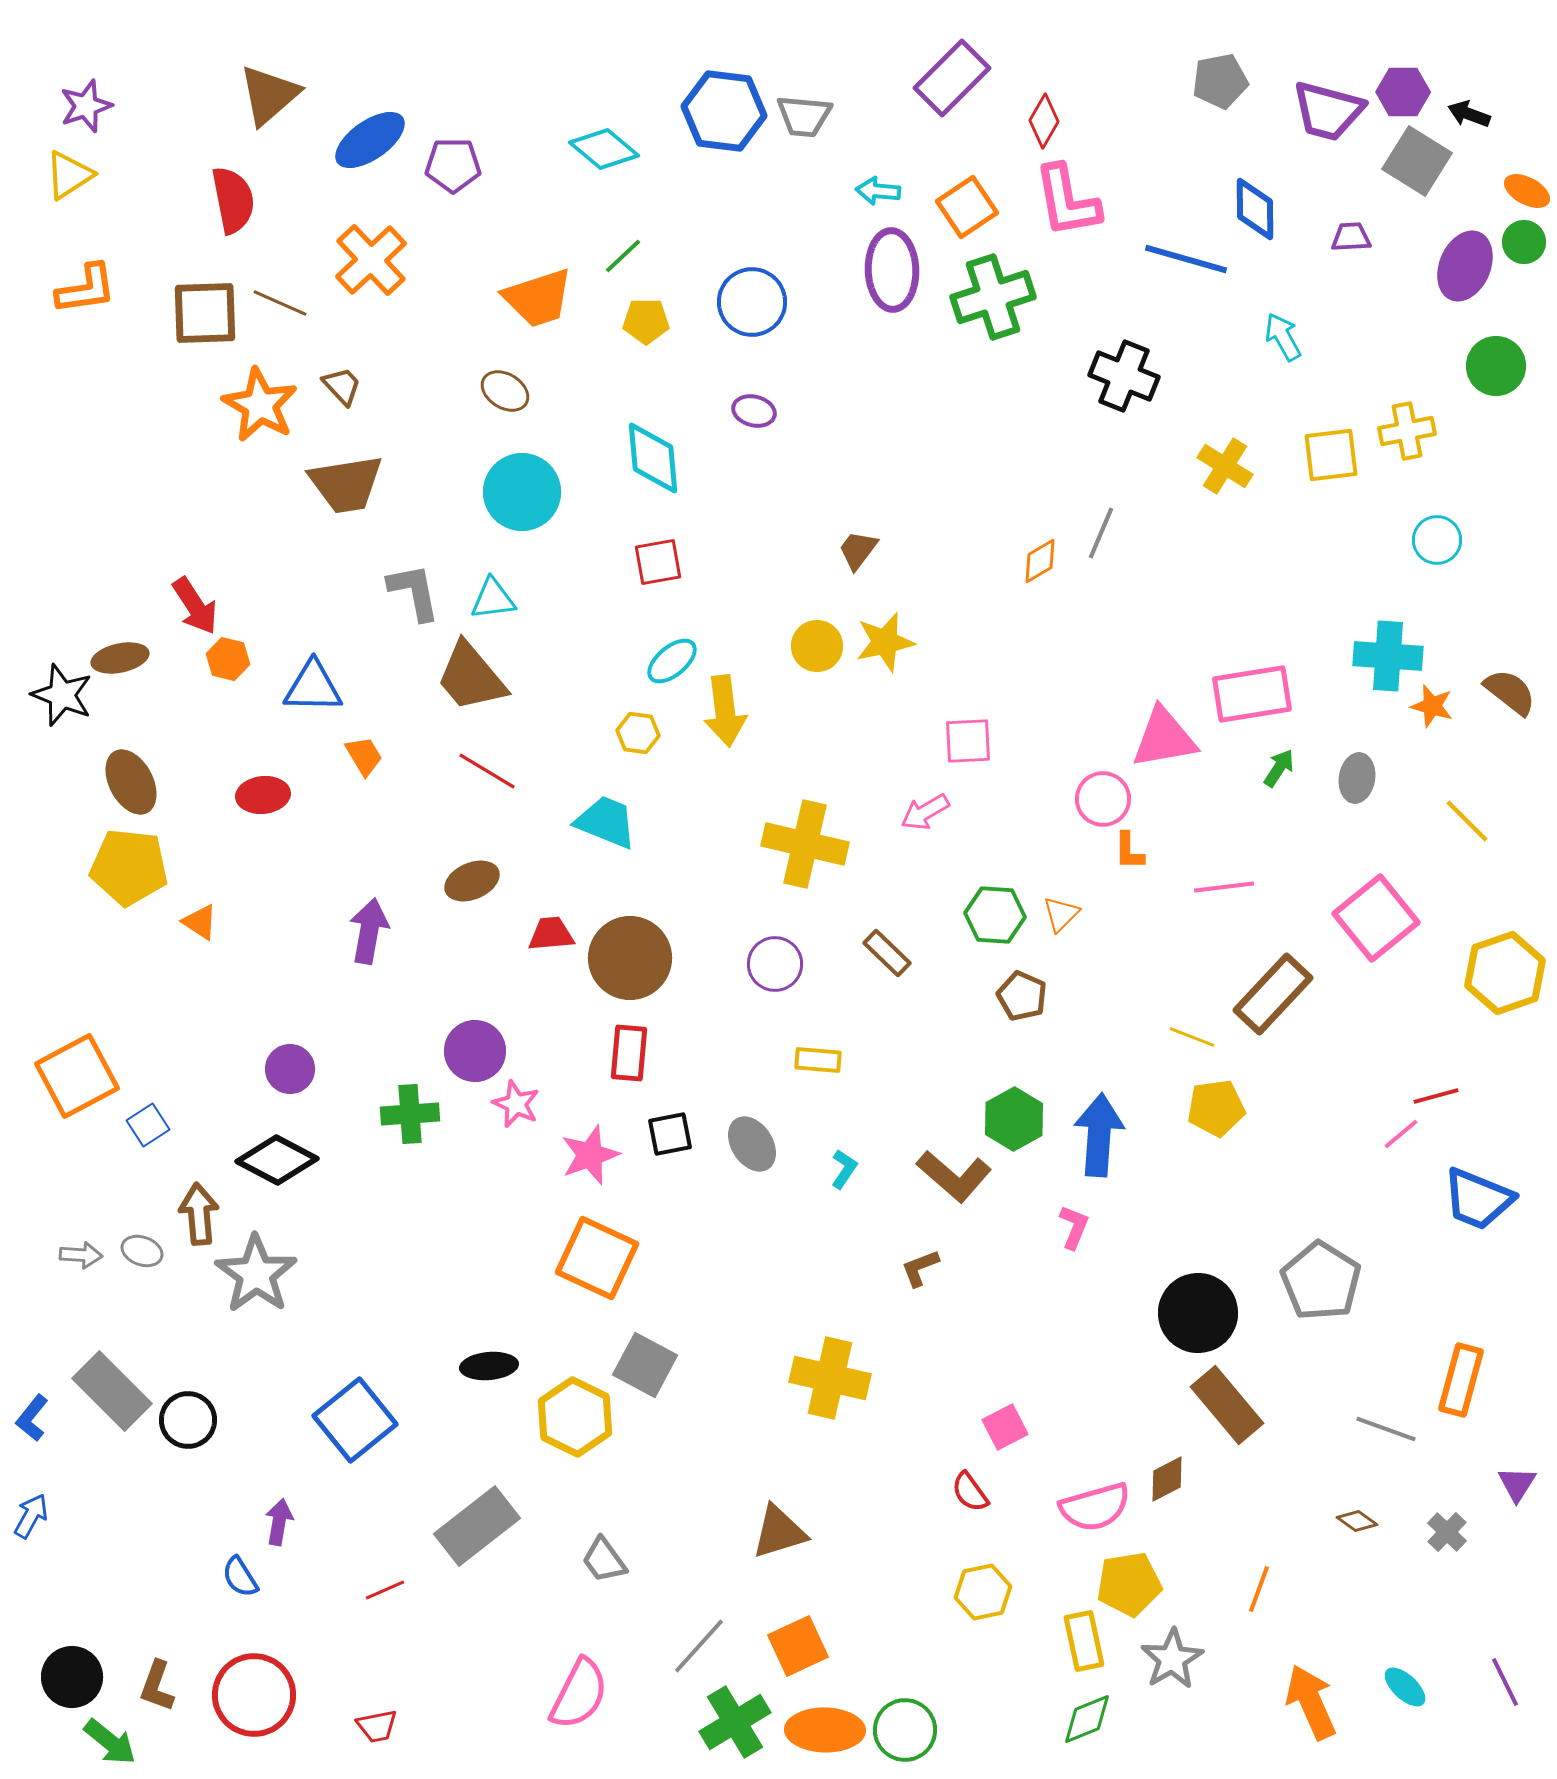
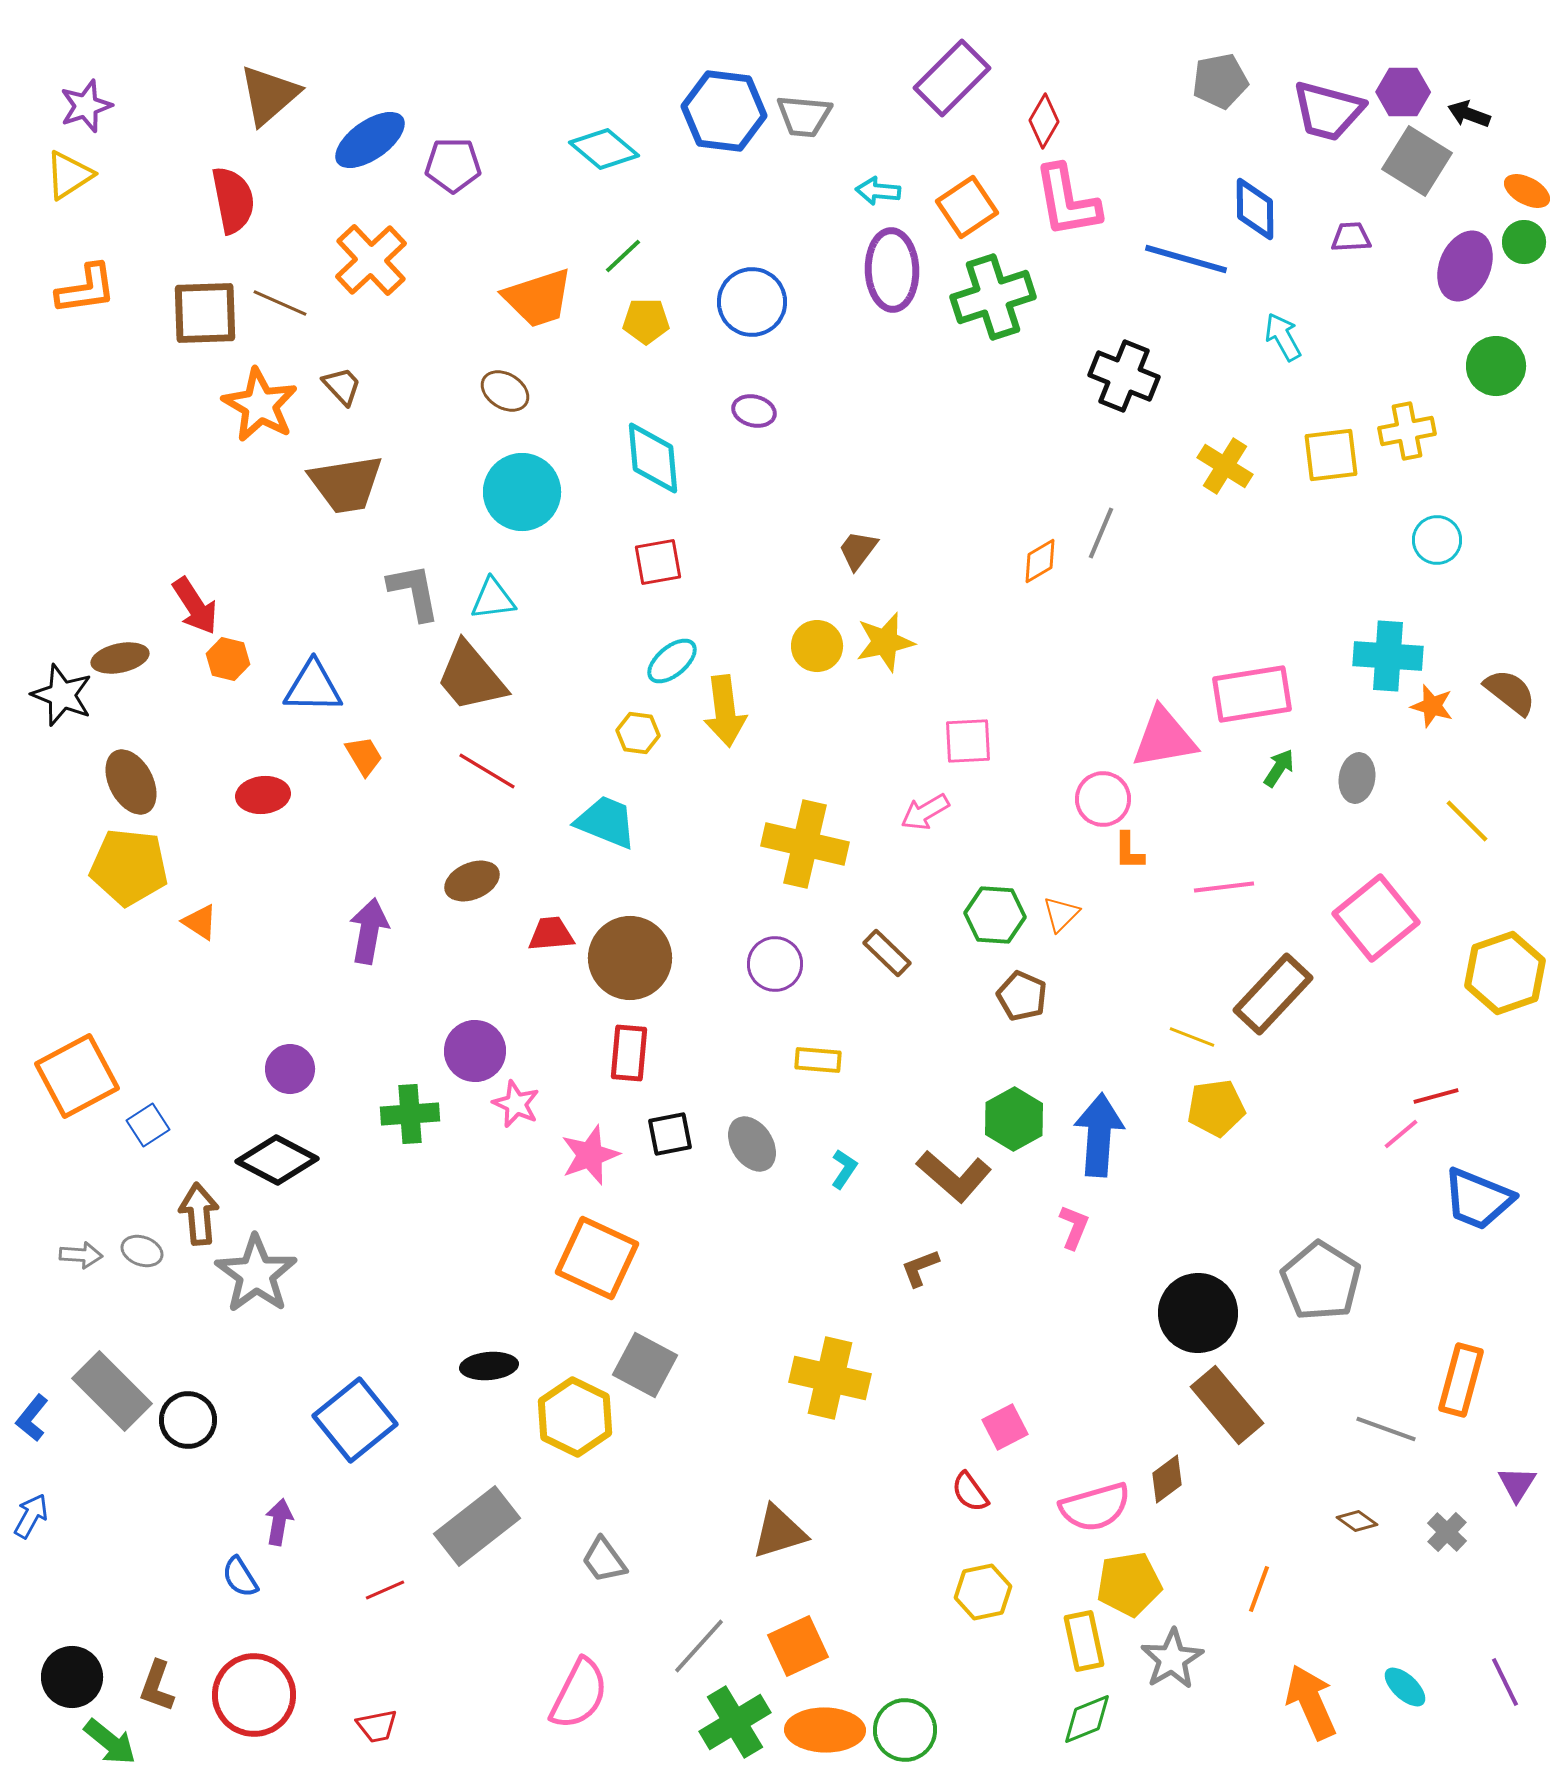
brown diamond at (1167, 1479): rotated 9 degrees counterclockwise
